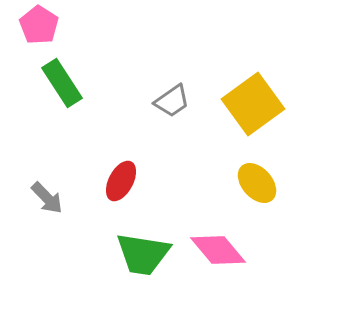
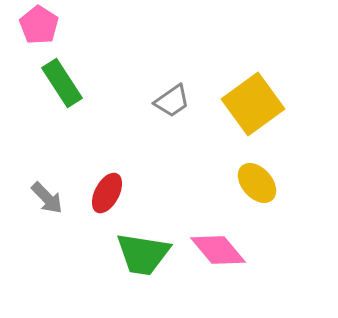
red ellipse: moved 14 px left, 12 px down
